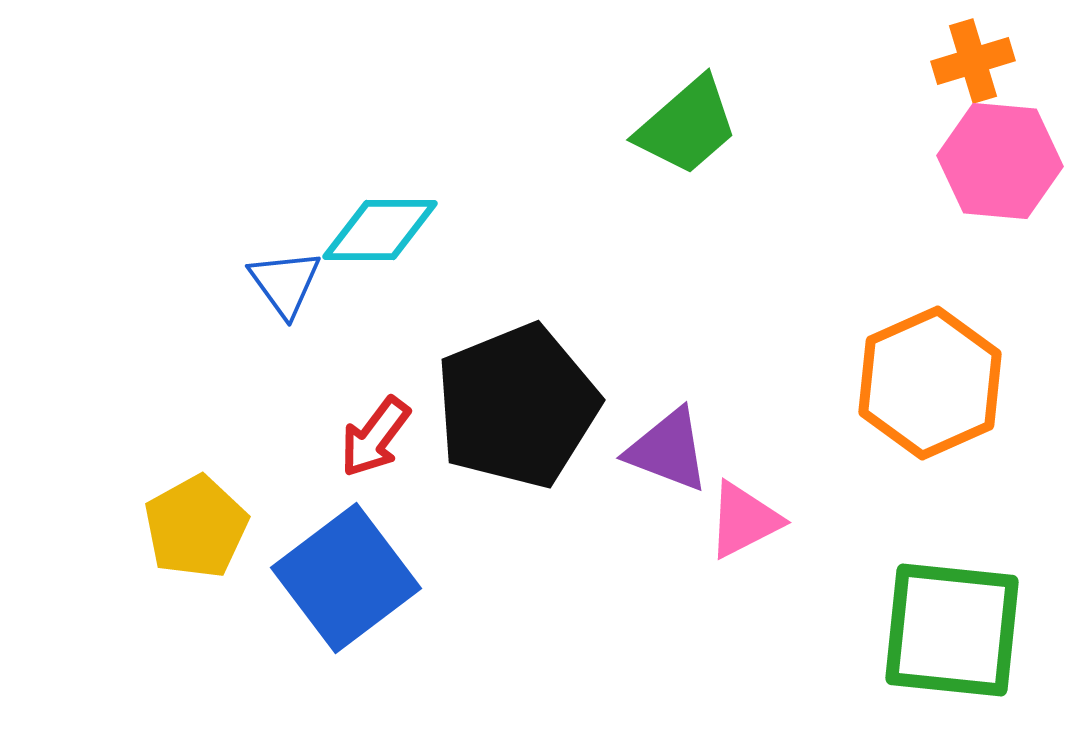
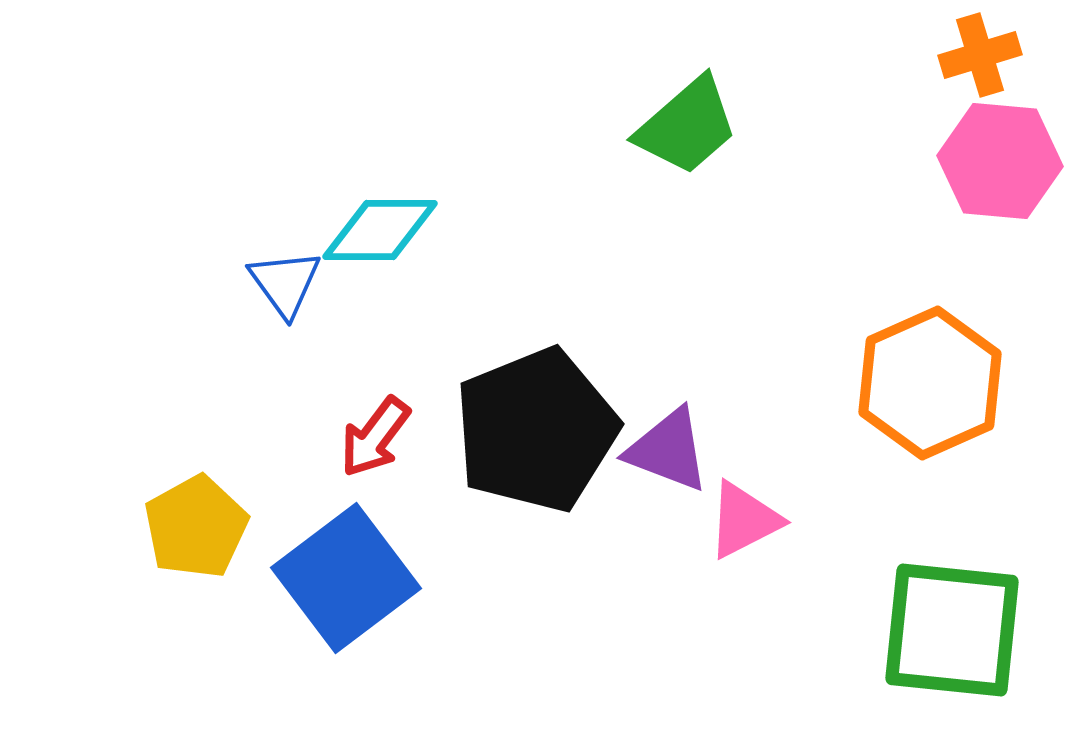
orange cross: moved 7 px right, 6 px up
black pentagon: moved 19 px right, 24 px down
